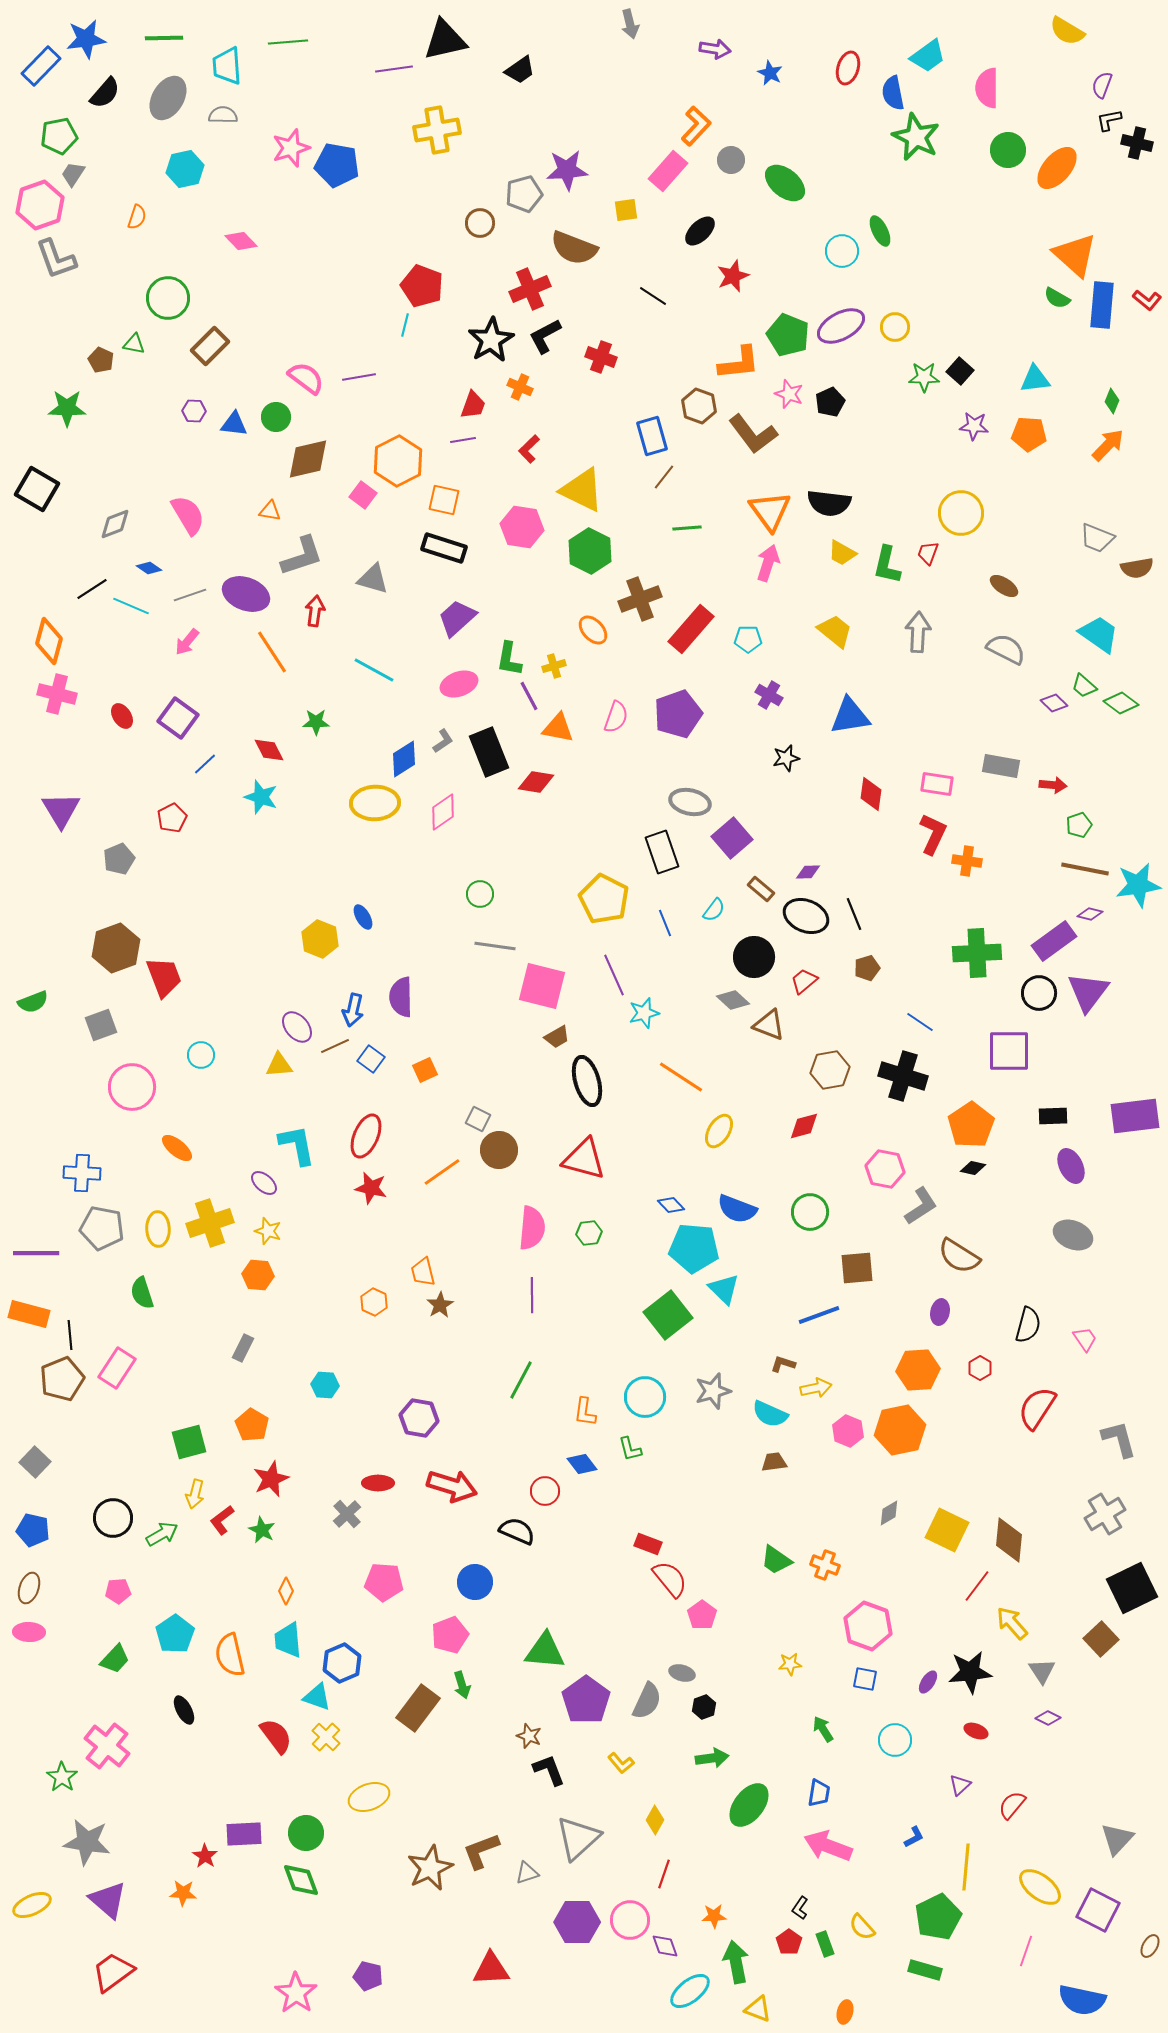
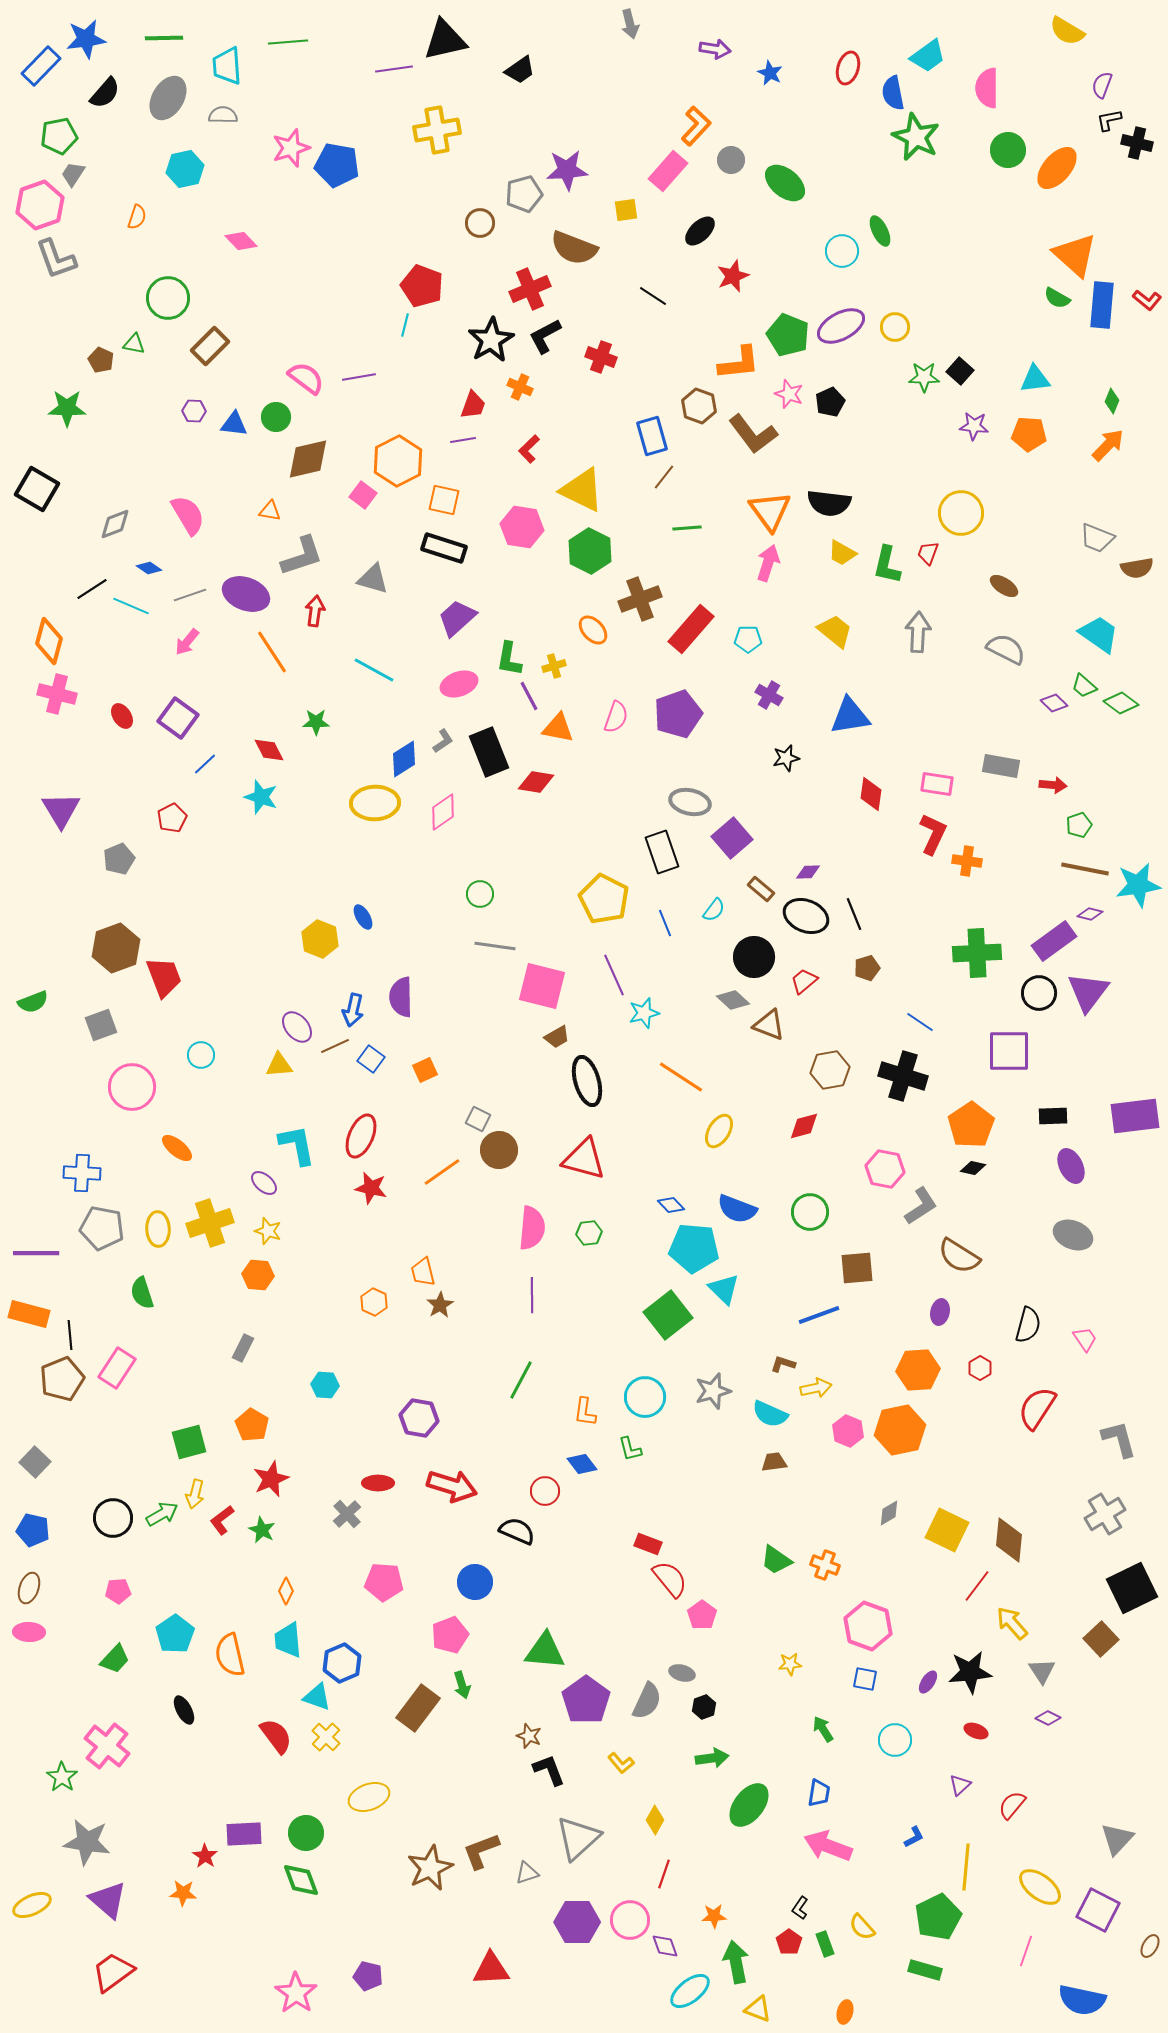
red ellipse at (366, 1136): moved 5 px left
green arrow at (162, 1534): moved 20 px up
